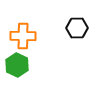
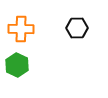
orange cross: moved 2 px left, 7 px up
